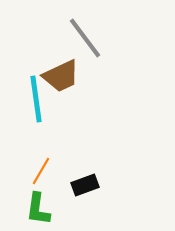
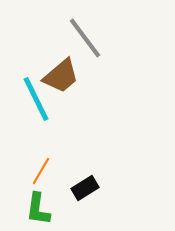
brown trapezoid: rotated 15 degrees counterclockwise
cyan line: rotated 18 degrees counterclockwise
black rectangle: moved 3 px down; rotated 12 degrees counterclockwise
